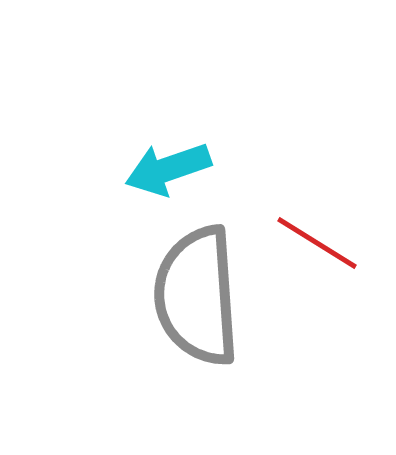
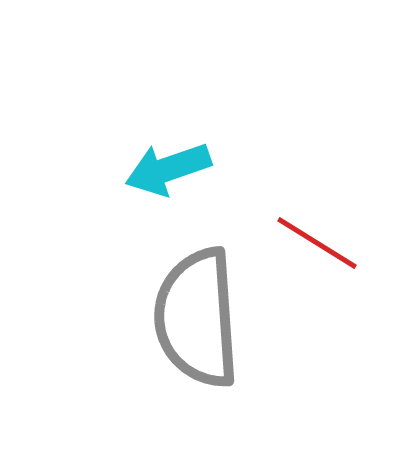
gray semicircle: moved 22 px down
